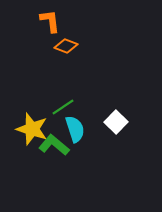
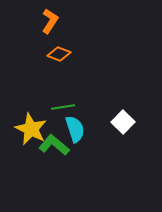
orange L-shape: rotated 40 degrees clockwise
orange diamond: moved 7 px left, 8 px down
green line: rotated 25 degrees clockwise
white square: moved 7 px right
yellow star: moved 1 px left; rotated 8 degrees clockwise
